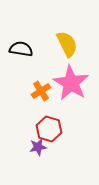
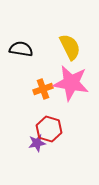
yellow semicircle: moved 3 px right, 3 px down
pink star: rotated 21 degrees counterclockwise
orange cross: moved 2 px right, 2 px up; rotated 12 degrees clockwise
purple star: moved 1 px left, 4 px up
